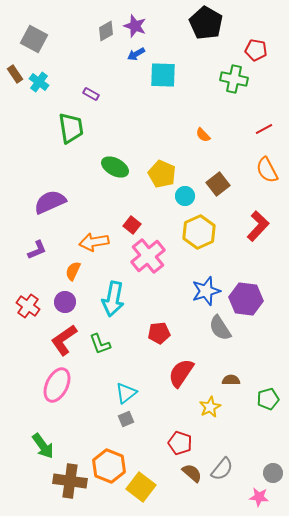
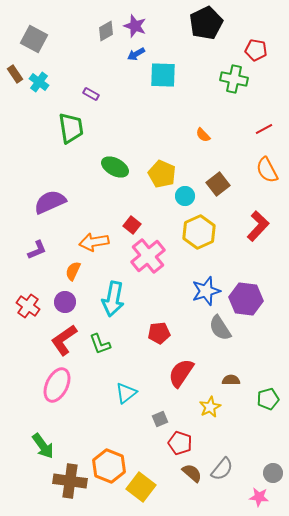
black pentagon at (206, 23): rotated 16 degrees clockwise
gray square at (126, 419): moved 34 px right
